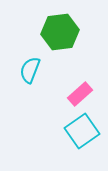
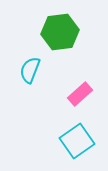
cyan square: moved 5 px left, 10 px down
